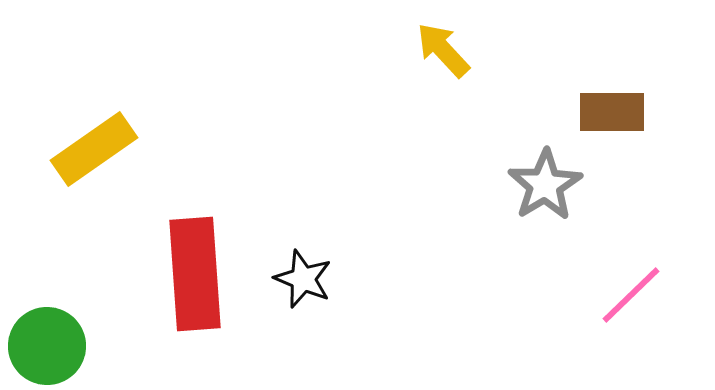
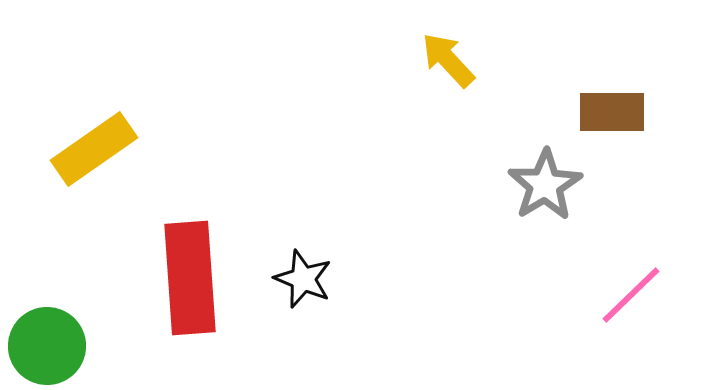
yellow arrow: moved 5 px right, 10 px down
red rectangle: moved 5 px left, 4 px down
